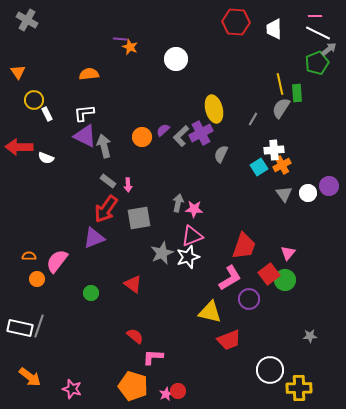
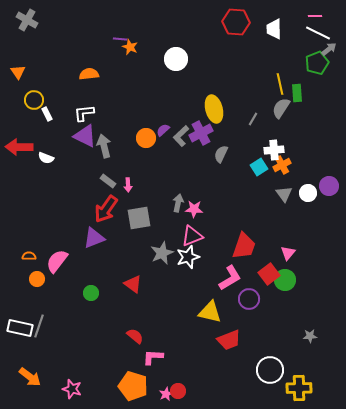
orange circle at (142, 137): moved 4 px right, 1 px down
